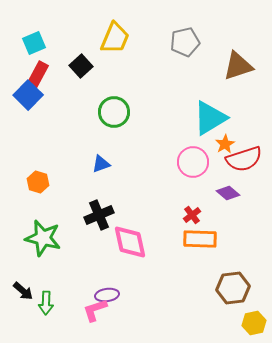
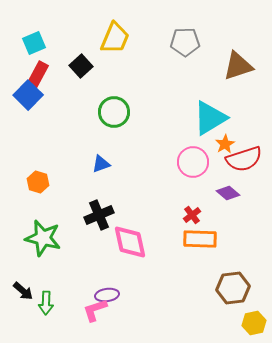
gray pentagon: rotated 12 degrees clockwise
